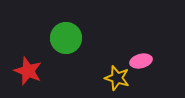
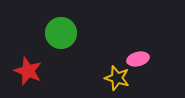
green circle: moved 5 px left, 5 px up
pink ellipse: moved 3 px left, 2 px up
